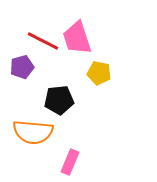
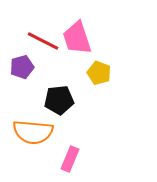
yellow pentagon: rotated 10 degrees clockwise
pink rectangle: moved 3 px up
